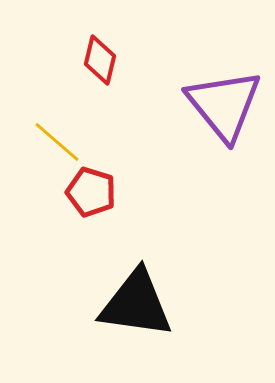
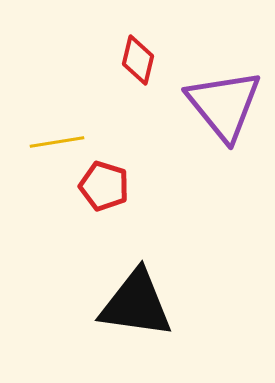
red diamond: moved 38 px right
yellow line: rotated 50 degrees counterclockwise
red pentagon: moved 13 px right, 6 px up
